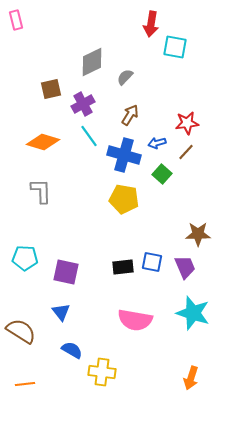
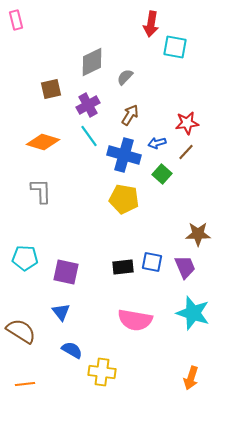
purple cross: moved 5 px right, 1 px down
